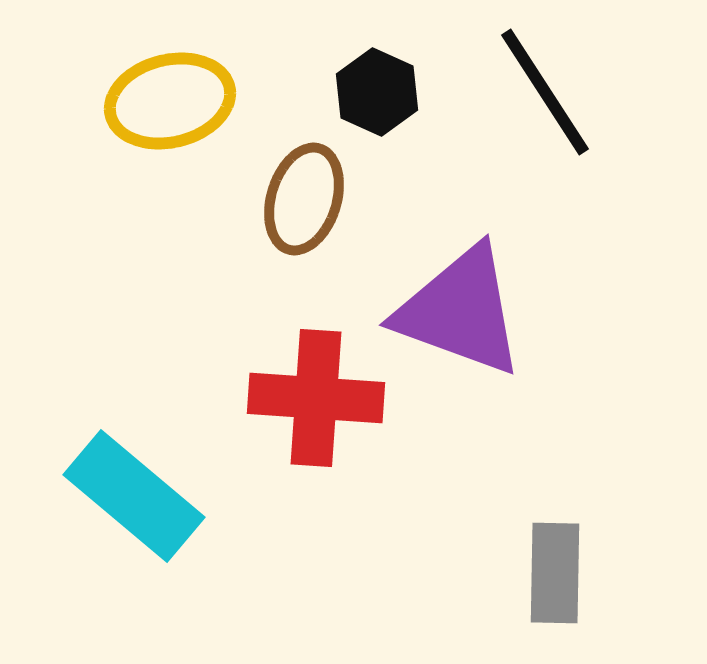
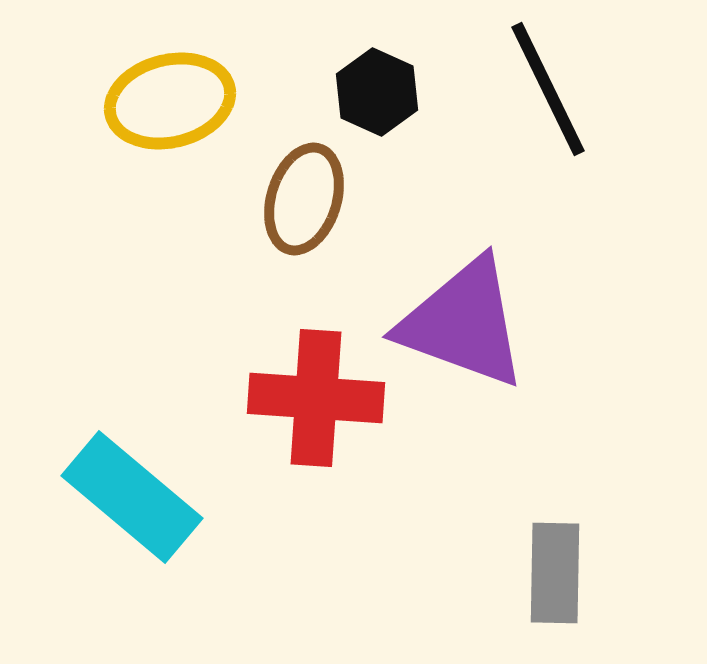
black line: moved 3 px right, 3 px up; rotated 7 degrees clockwise
purple triangle: moved 3 px right, 12 px down
cyan rectangle: moved 2 px left, 1 px down
